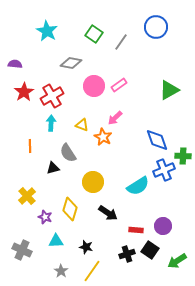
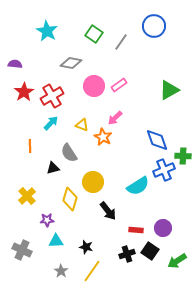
blue circle: moved 2 px left, 1 px up
cyan arrow: rotated 42 degrees clockwise
gray semicircle: moved 1 px right
yellow diamond: moved 10 px up
black arrow: moved 2 px up; rotated 18 degrees clockwise
purple star: moved 2 px right, 3 px down; rotated 24 degrees counterclockwise
purple circle: moved 2 px down
black square: moved 1 px down
